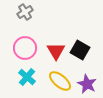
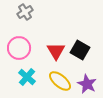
pink circle: moved 6 px left
